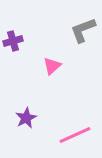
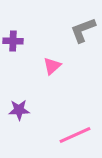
purple cross: rotated 18 degrees clockwise
purple star: moved 7 px left, 8 px up; rotated 25 degrees clockwise
